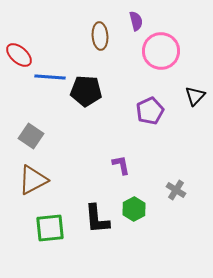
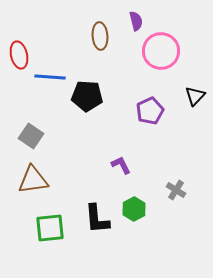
red ellipse: rotated 36 degrees clockwise
black pentagon: moved 1 px right, 5 px down
purple L-shape: rotated 15 degrees counterclockwise
brown triangle: rotated 20 degrees clockwise
